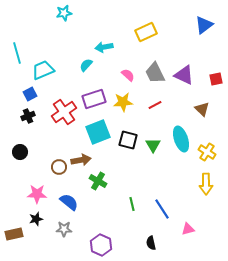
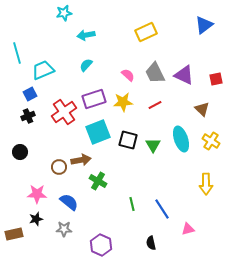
cyan arrow: moved 18 px left, 12 px up
yellow cross: moved 4 px right, 11 px up
